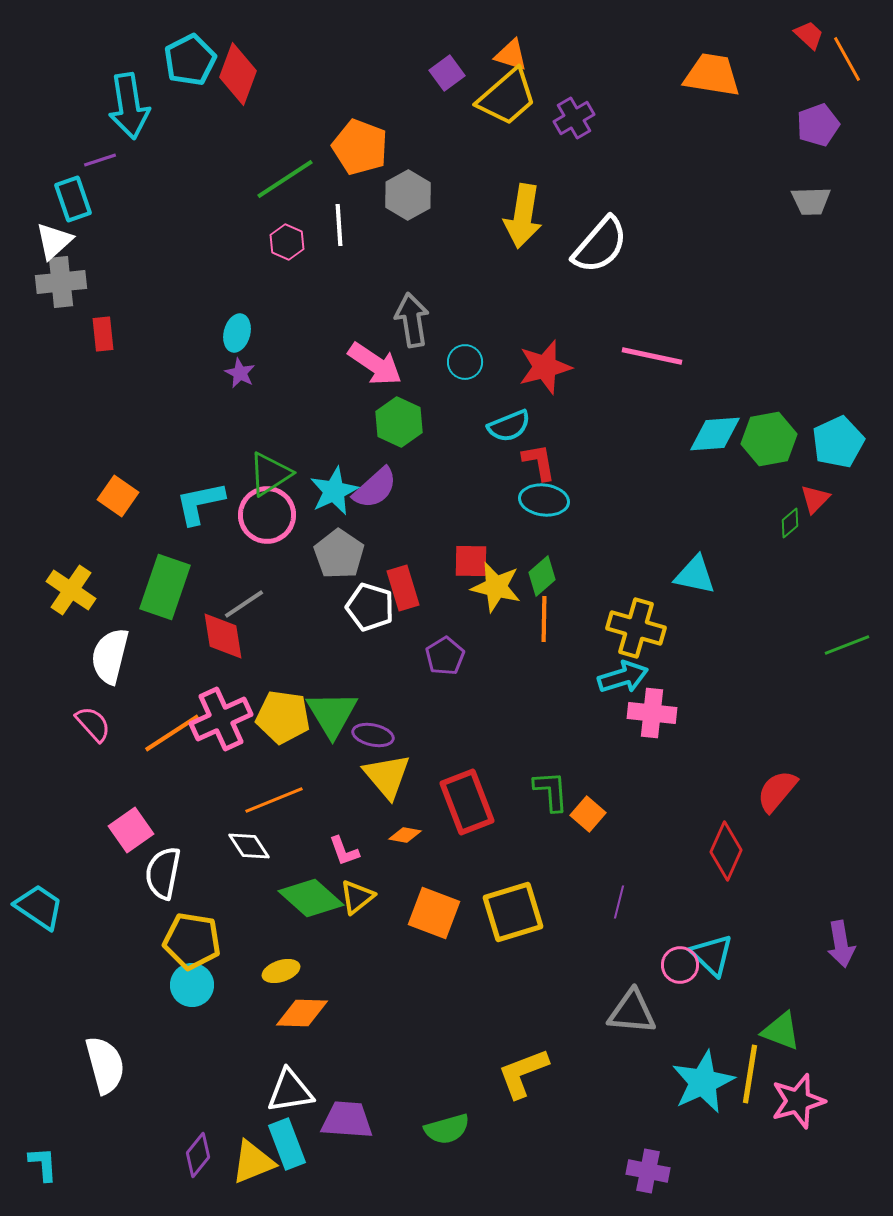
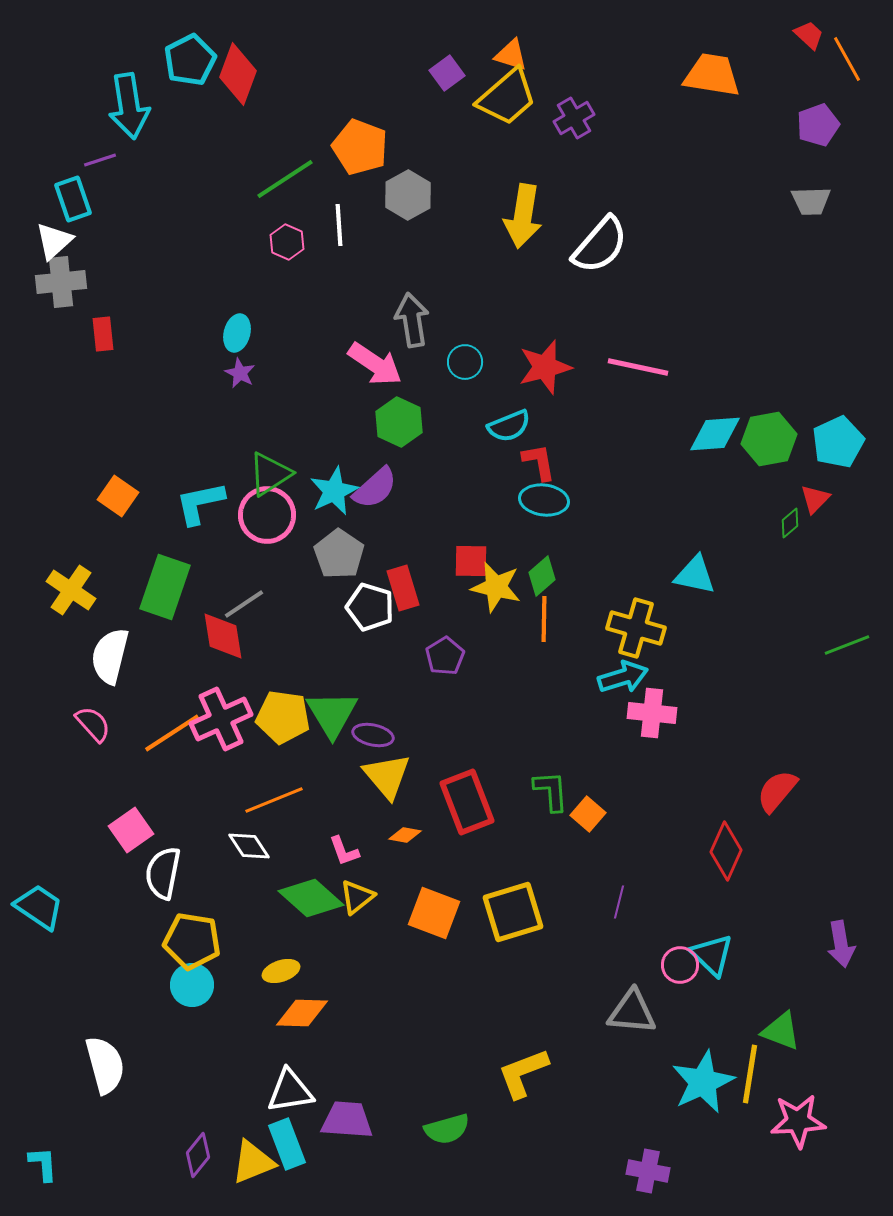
pink line at (652, 356): moved 14 px left, 11 px down
pink star at (798, 1101): moved 20 px down; rotated 12 degrees clockwise
